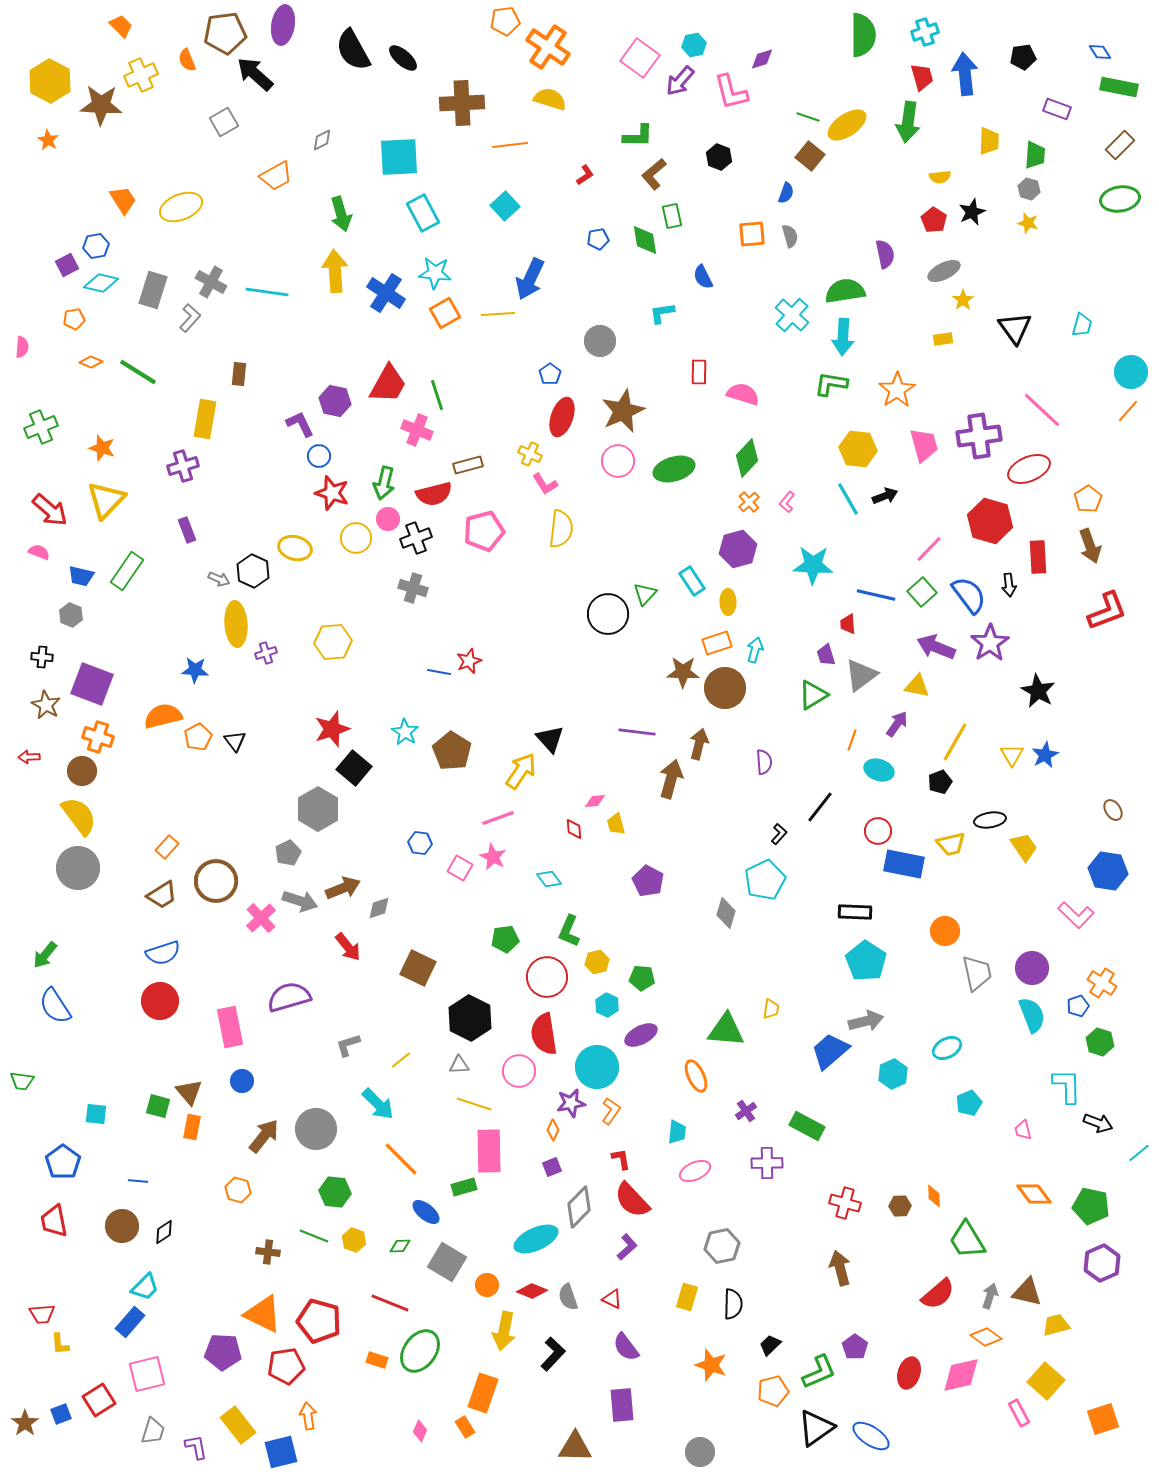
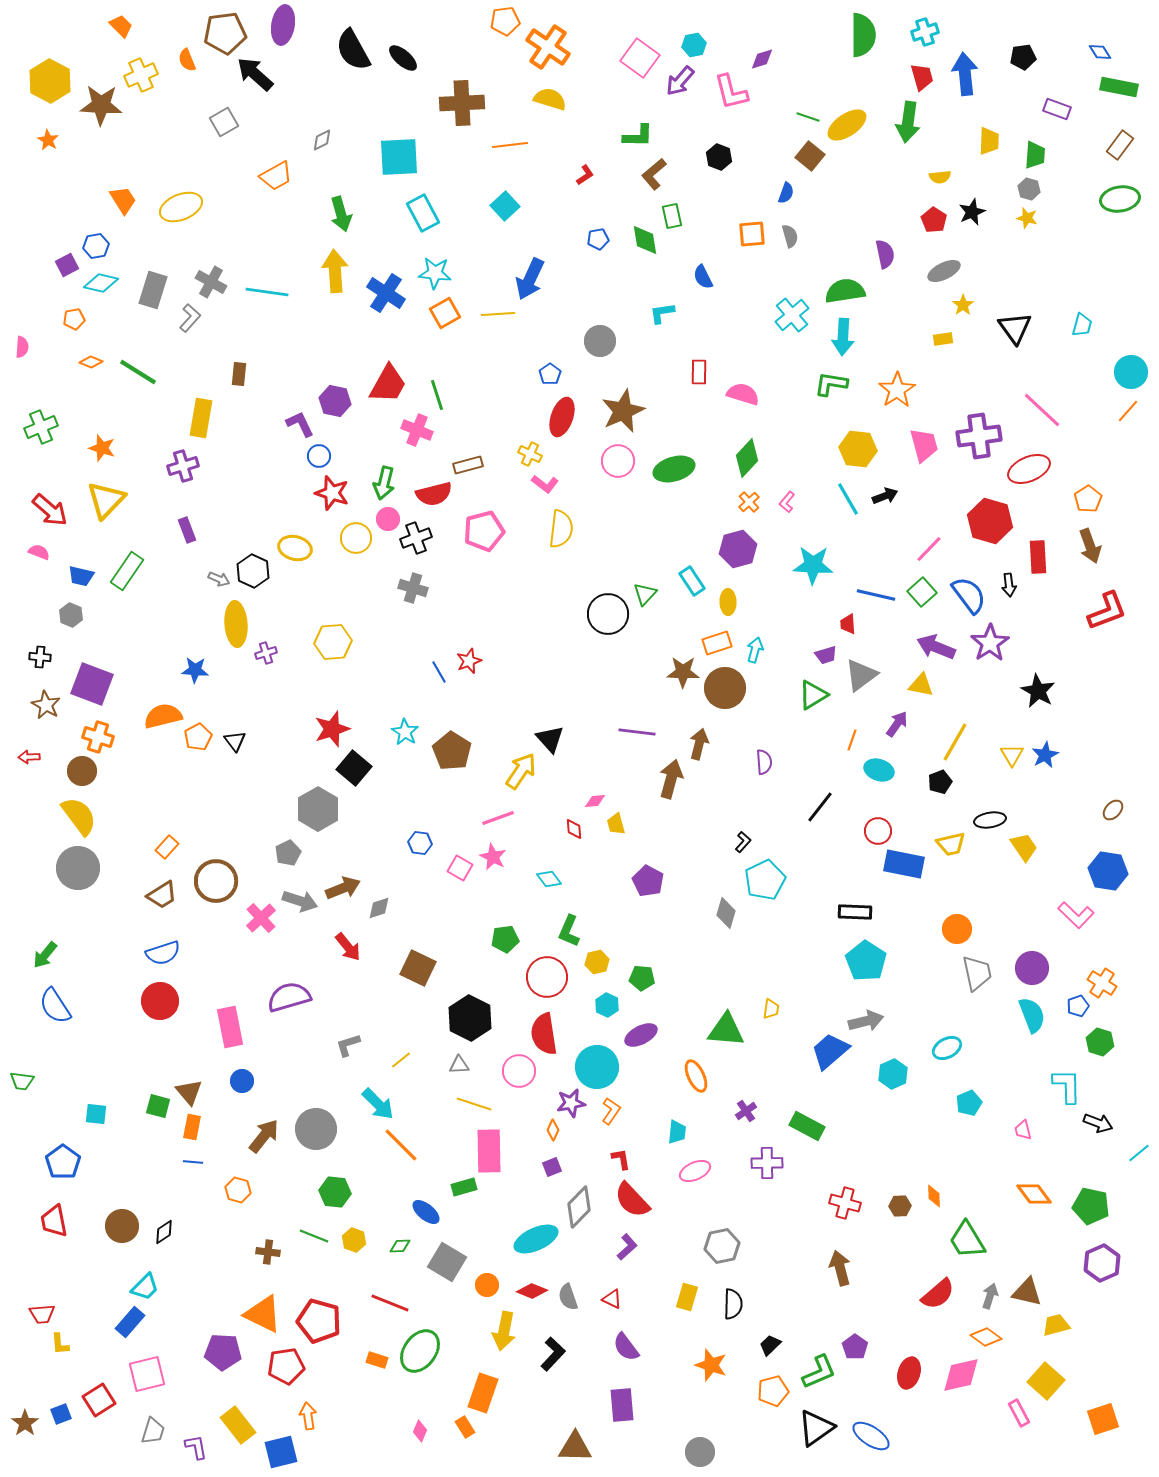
brown rectangle at (1120, 145): rotated 8 degrees counterclockwise
yellow star at (1028, 223): moved 1 px left, 5 px up
yellow star at (963, 300): moved 5 px down
cyan cross at (792, 315): rotated 8 degrees clockwise
yellow rectangle at (205, 419): moved 4 px left, 1 px up
pink L-shape at (545, 484): rotated 20 degrees counterclockwise
purple trapezoid at (826, 655): rotated 90 degrees counterclockwise
black cross at (42, 657): moved 2 px left
blue line at (439, 672): rotated 50 degrees clockwise
yellow triangle at (917, 686): moved 4 px right, 1 px up
brown ellipse at (1113, 810): rotated 75 degrees clockwise
black L-shape at (779, 834): moved 36 px left, 8 px down
orange circle at (945, 931): moved 12 px right, 2 px up
orange line at (401, 1159): moved 14 px up
blue line at (138, 1181): moved 55 px right, 19 px up
